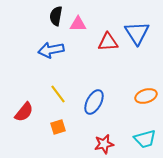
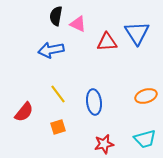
pink triangle: rotated 24 degrees clockwise
red triangle: moved 1 px left
blue ellipse: rotated 35 degrees counterclockwise
